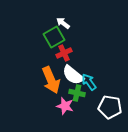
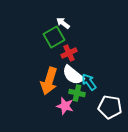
red cross: moved 5 px right
orange arrow: moved 2 px left, 1 px down; rotated 40 degrees clockwise
